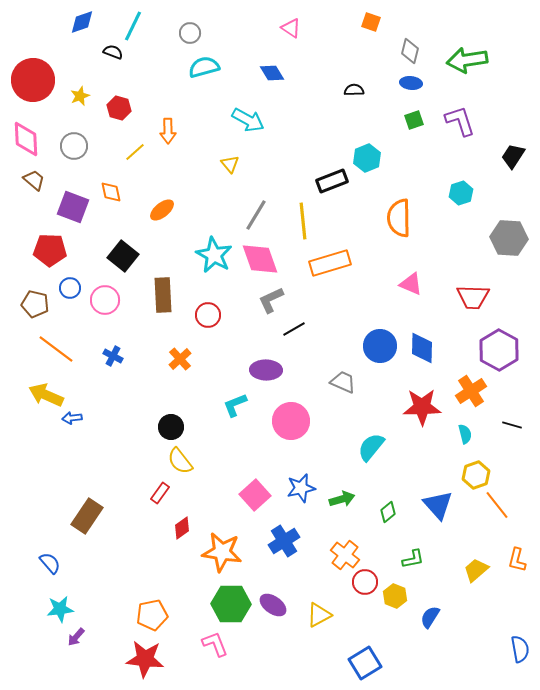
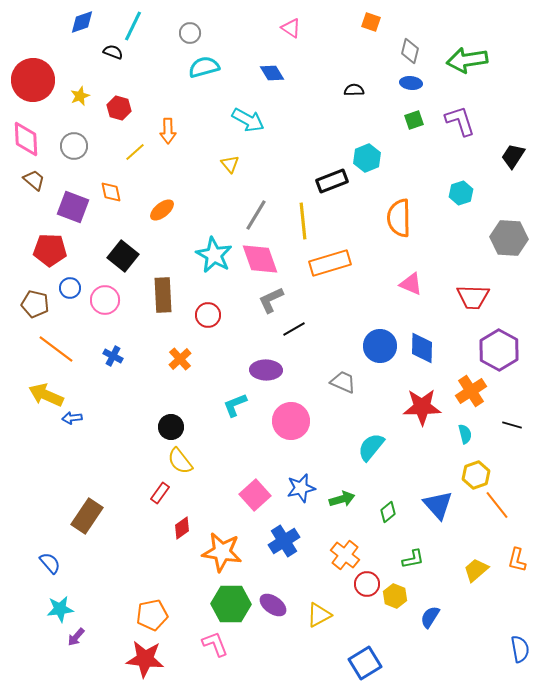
red circle at (365, 582): moved 2 px right, 2 px down
